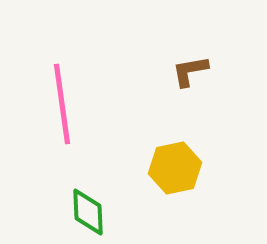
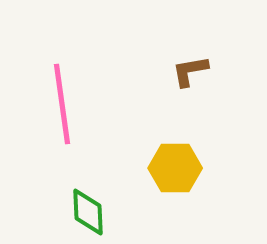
yellow hexagon: rotated 12 degrees clockwise
